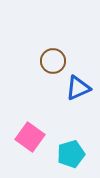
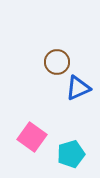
brown circle: moved 4 px right, 1 px down
pink square: moved 2 px right
